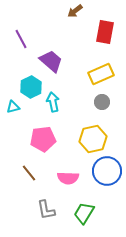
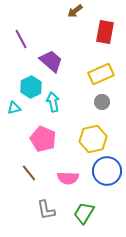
cyan triangle: moved 1 px right, 1 px down
pink pentagon: rotated 30 degrees clockwise
